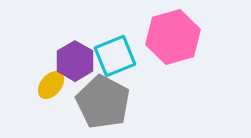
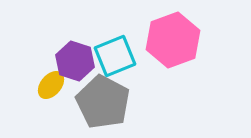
pink hexagon: moved 3 px down; rotated 4 degrees counterclockwise
purple hexagon: rotated 12 degrees counterclockwise
